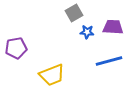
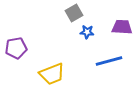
purple trapezoid: moved 9 px right
yellow trapezoid: moved 1 px up
